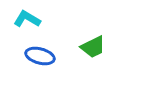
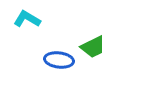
blue ellipse: moved 19 px right, 4 px down; rotated 8 degrees counterclockwise
